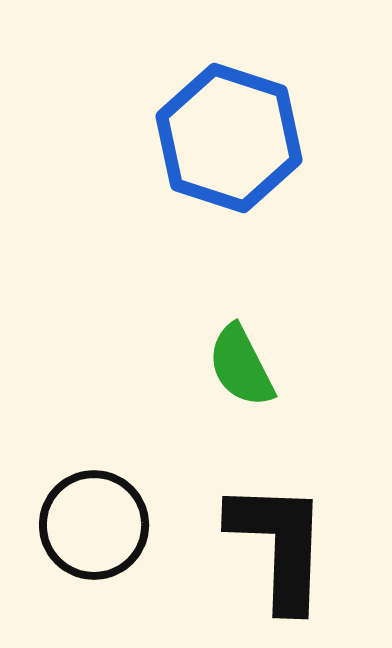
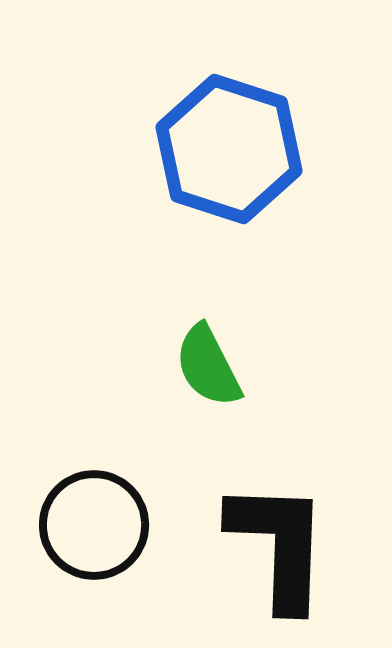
blue hexagon: moved 11 px down
green semicircle: moved 33 px left
